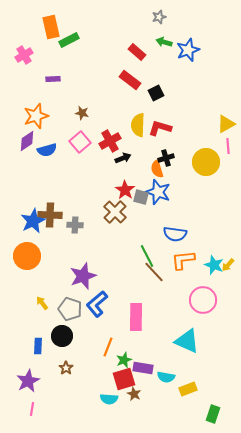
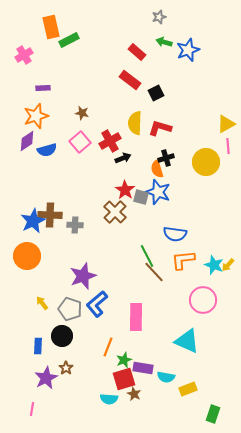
purple rectangle at (53, 79): moved 10 px left, 9 px down
yellow semicircle at (138, 125): moved 3 px left, 2 px up
purple star at (28, 381): moved 18 px right, 3 px up
